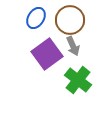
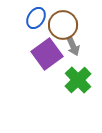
brown circle: moved 7 px left, 5 px down
green cross: rotated 8 degrees clockwise
